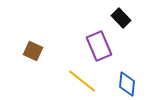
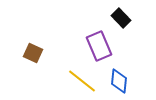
brown square: moved 2 px down
blue diamond: moved 8 px left, 3 px up
